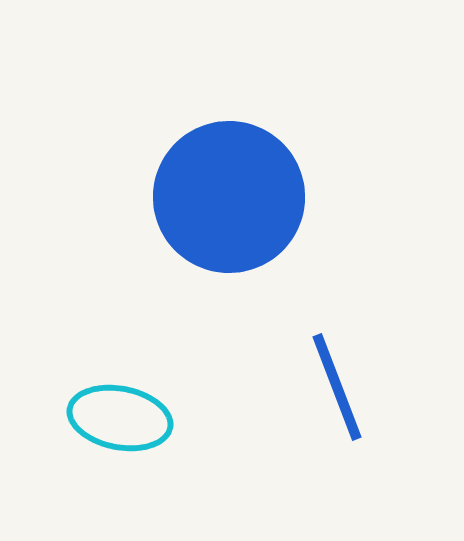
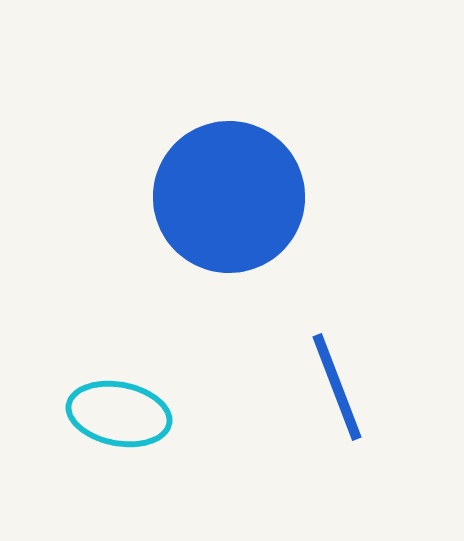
cyan ellipse: moved 1 px left, 4 px up
